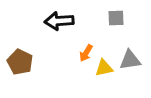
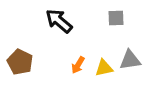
black arrow: rotated 44 degrees clockwise
orange arrow: moved 8 px left, 12 px down
